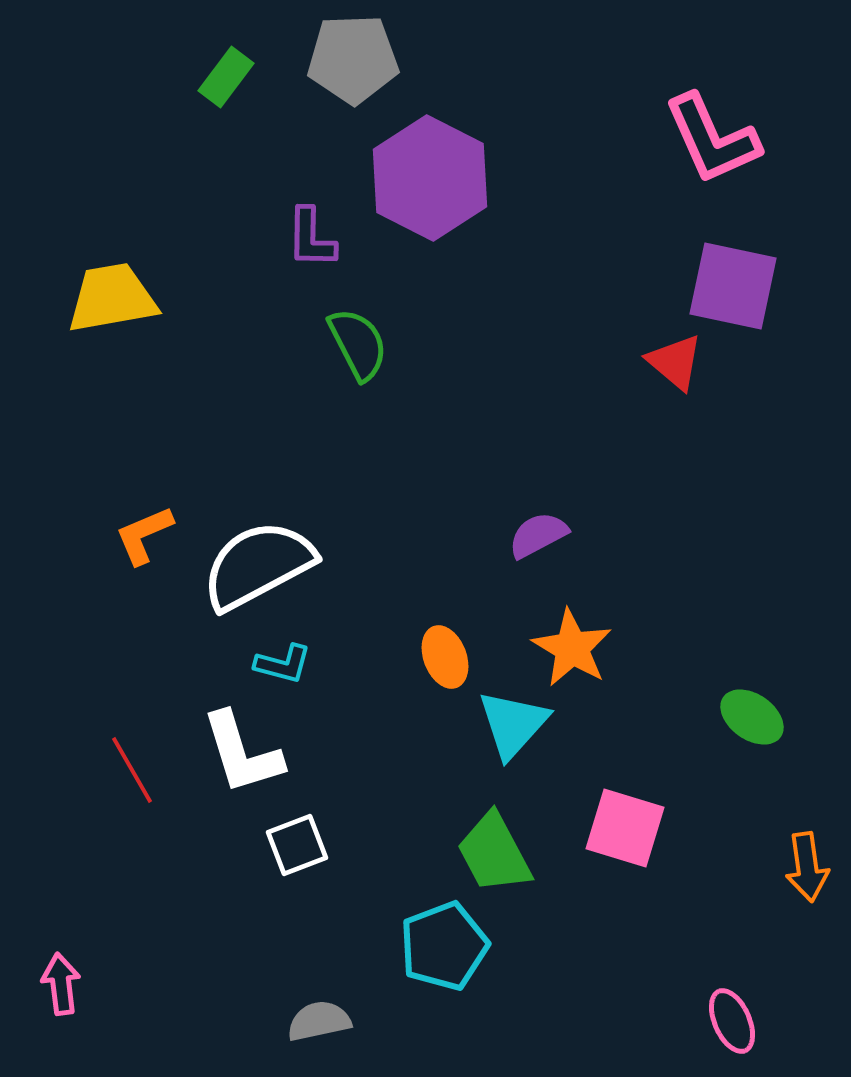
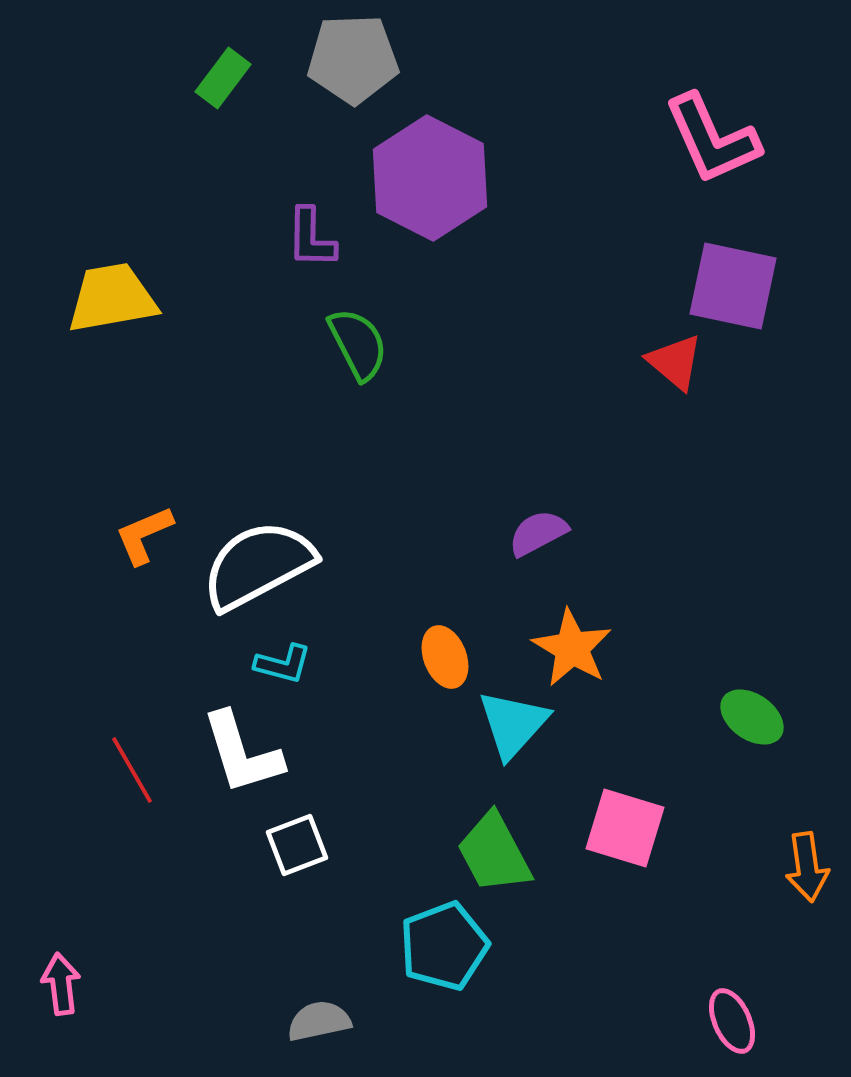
green rectangle: moved 3 px left, 1 px down
purple semicircle: moved 2 px up
